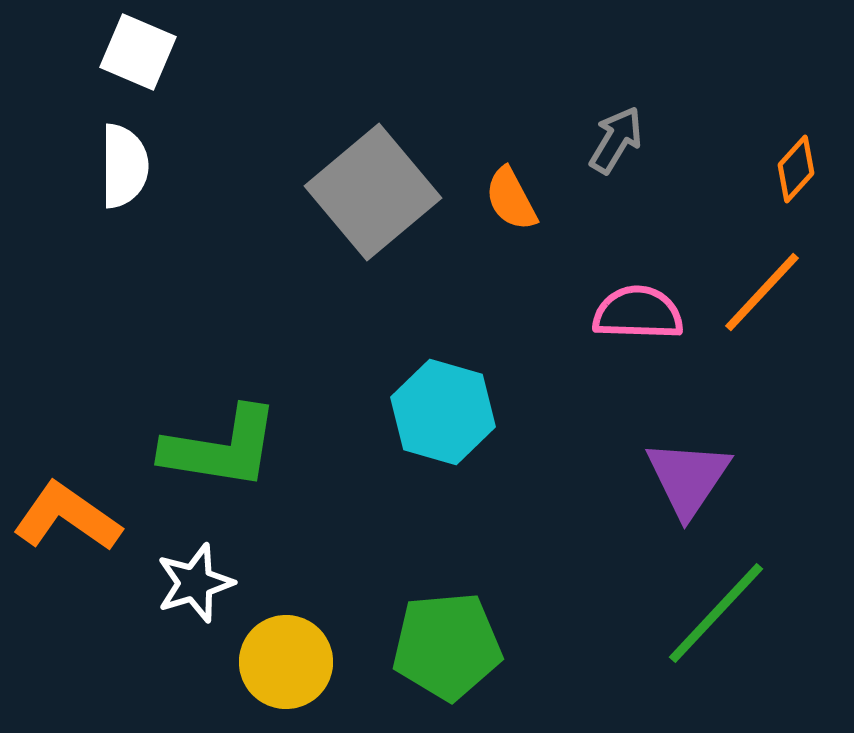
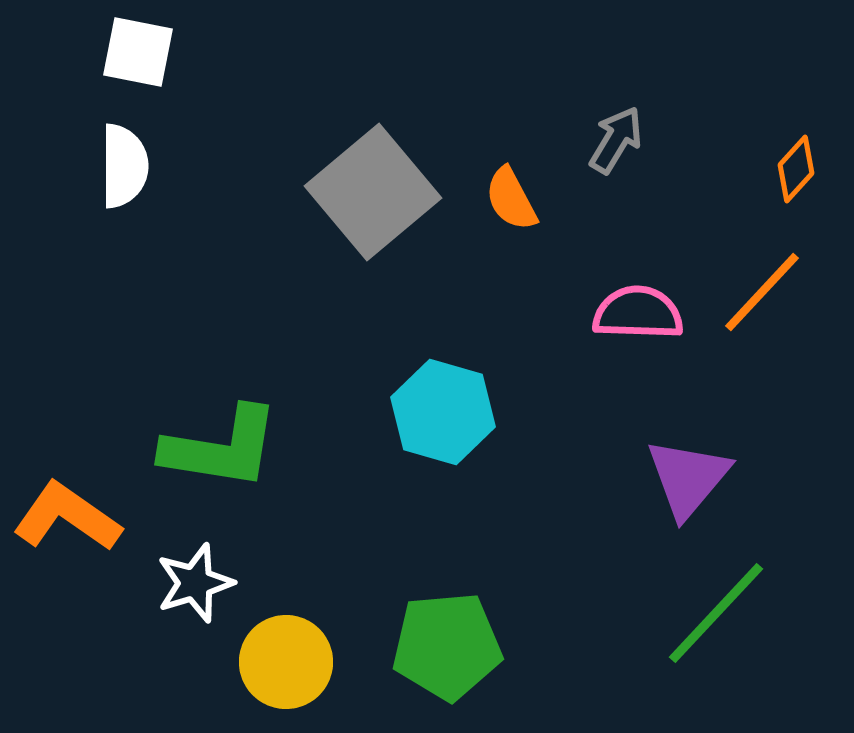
white square: rotated 12 degrees counterclockwise
purple triangle: rotated 6 degrees clockwise
